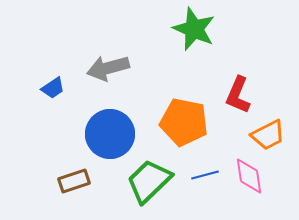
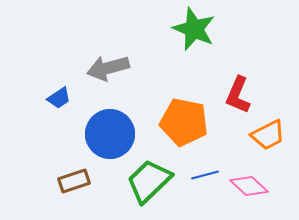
blue trapezoid: moved 6 px right, 10 px down
pink diamond: moved 10 px down; rotated 39 degrees counterclockwise
